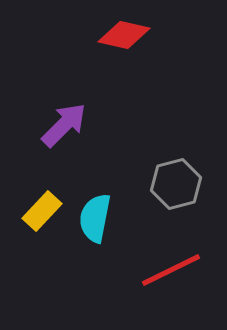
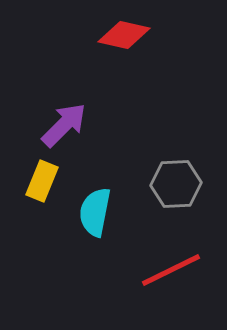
gray hexagon: rotated 12 degrees clockwise
yellow rectangle: moved 30 px up; rotated 21 degrees counterclockwise
cyan semicircle: moved 6 px up
